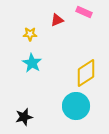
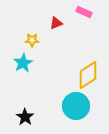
red triangle: moved 1 px left, 3 px down
yellow star: moved 2 px right, 6 px down
cyan star: moved 9 px left; rotated 12 degrees clockwise
yellow diamond: moved 2 px right, 2 px down
black star: moved 1 px right; rotated 24 degrees counterclockwise
